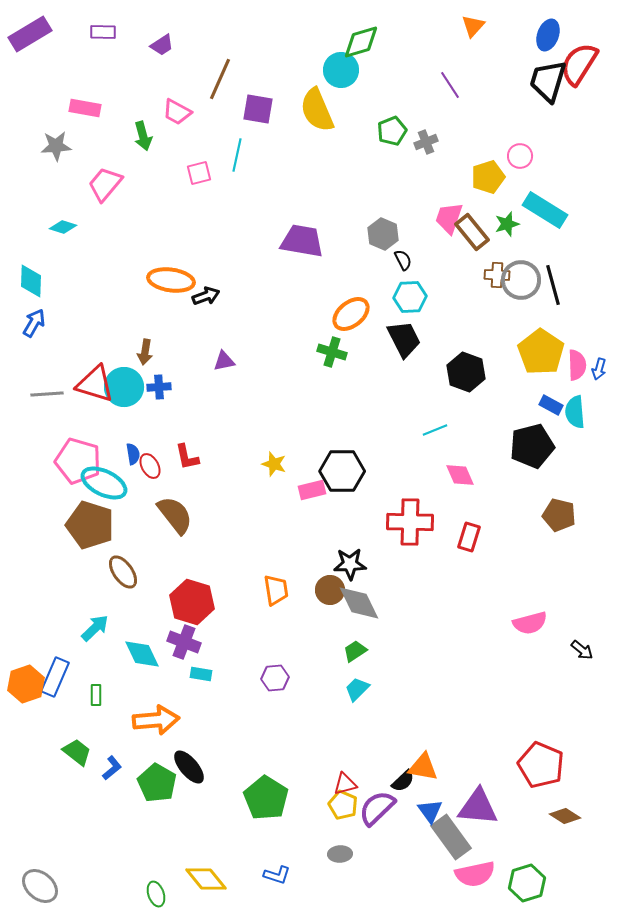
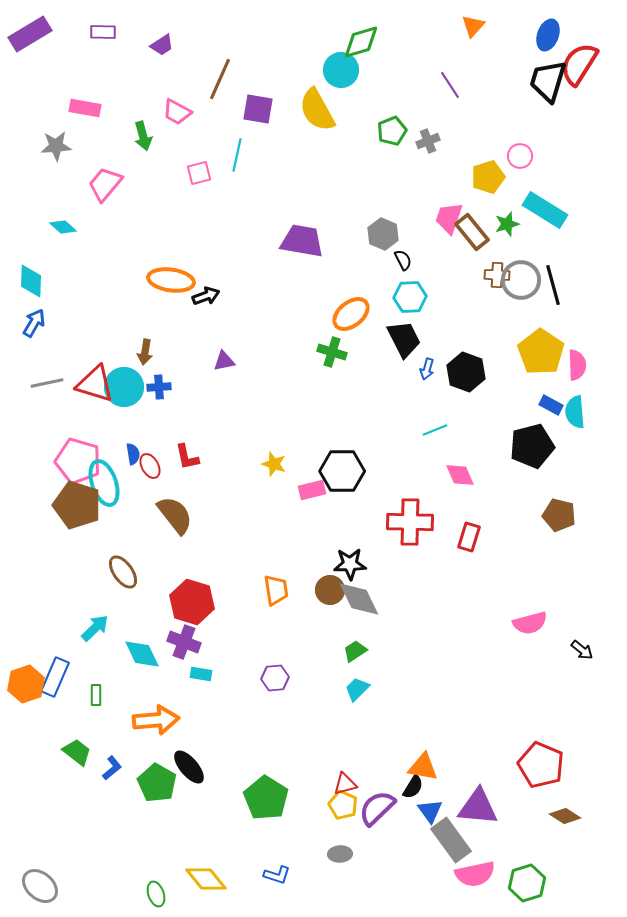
yellow semicircle at (317, 110): rotated 6 degrees counterclockwise
gray cross at (426, 142): moved 2 px right, 1 px up
cyan diamond at (63, 227): rotated 24 degrees clockwise
blue arrow at (599, 369): moved 172 px left
gray line at (47, 394): moved 11 px up; rotated 8 degrees counterclockwise
cyan ellipse at (104, 483): rotated 45 degrees clockwise
brown pentagon at (90, 525): moved 13 px left, 20 px up
gray diamond at (359, 603): moved 4 px up
black semicircle at (403, 781): moved 10 px right, 6 px down; rotated 15 degrees counterclockwise
gray rectangle at (451, 837): moved 3 px down
